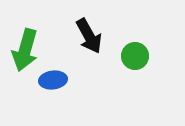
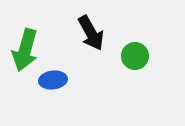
black arrow: moved 2 px right, 3 px up
